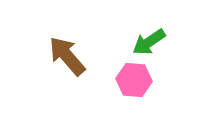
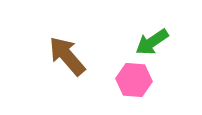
green arrow: moved 3 px right
